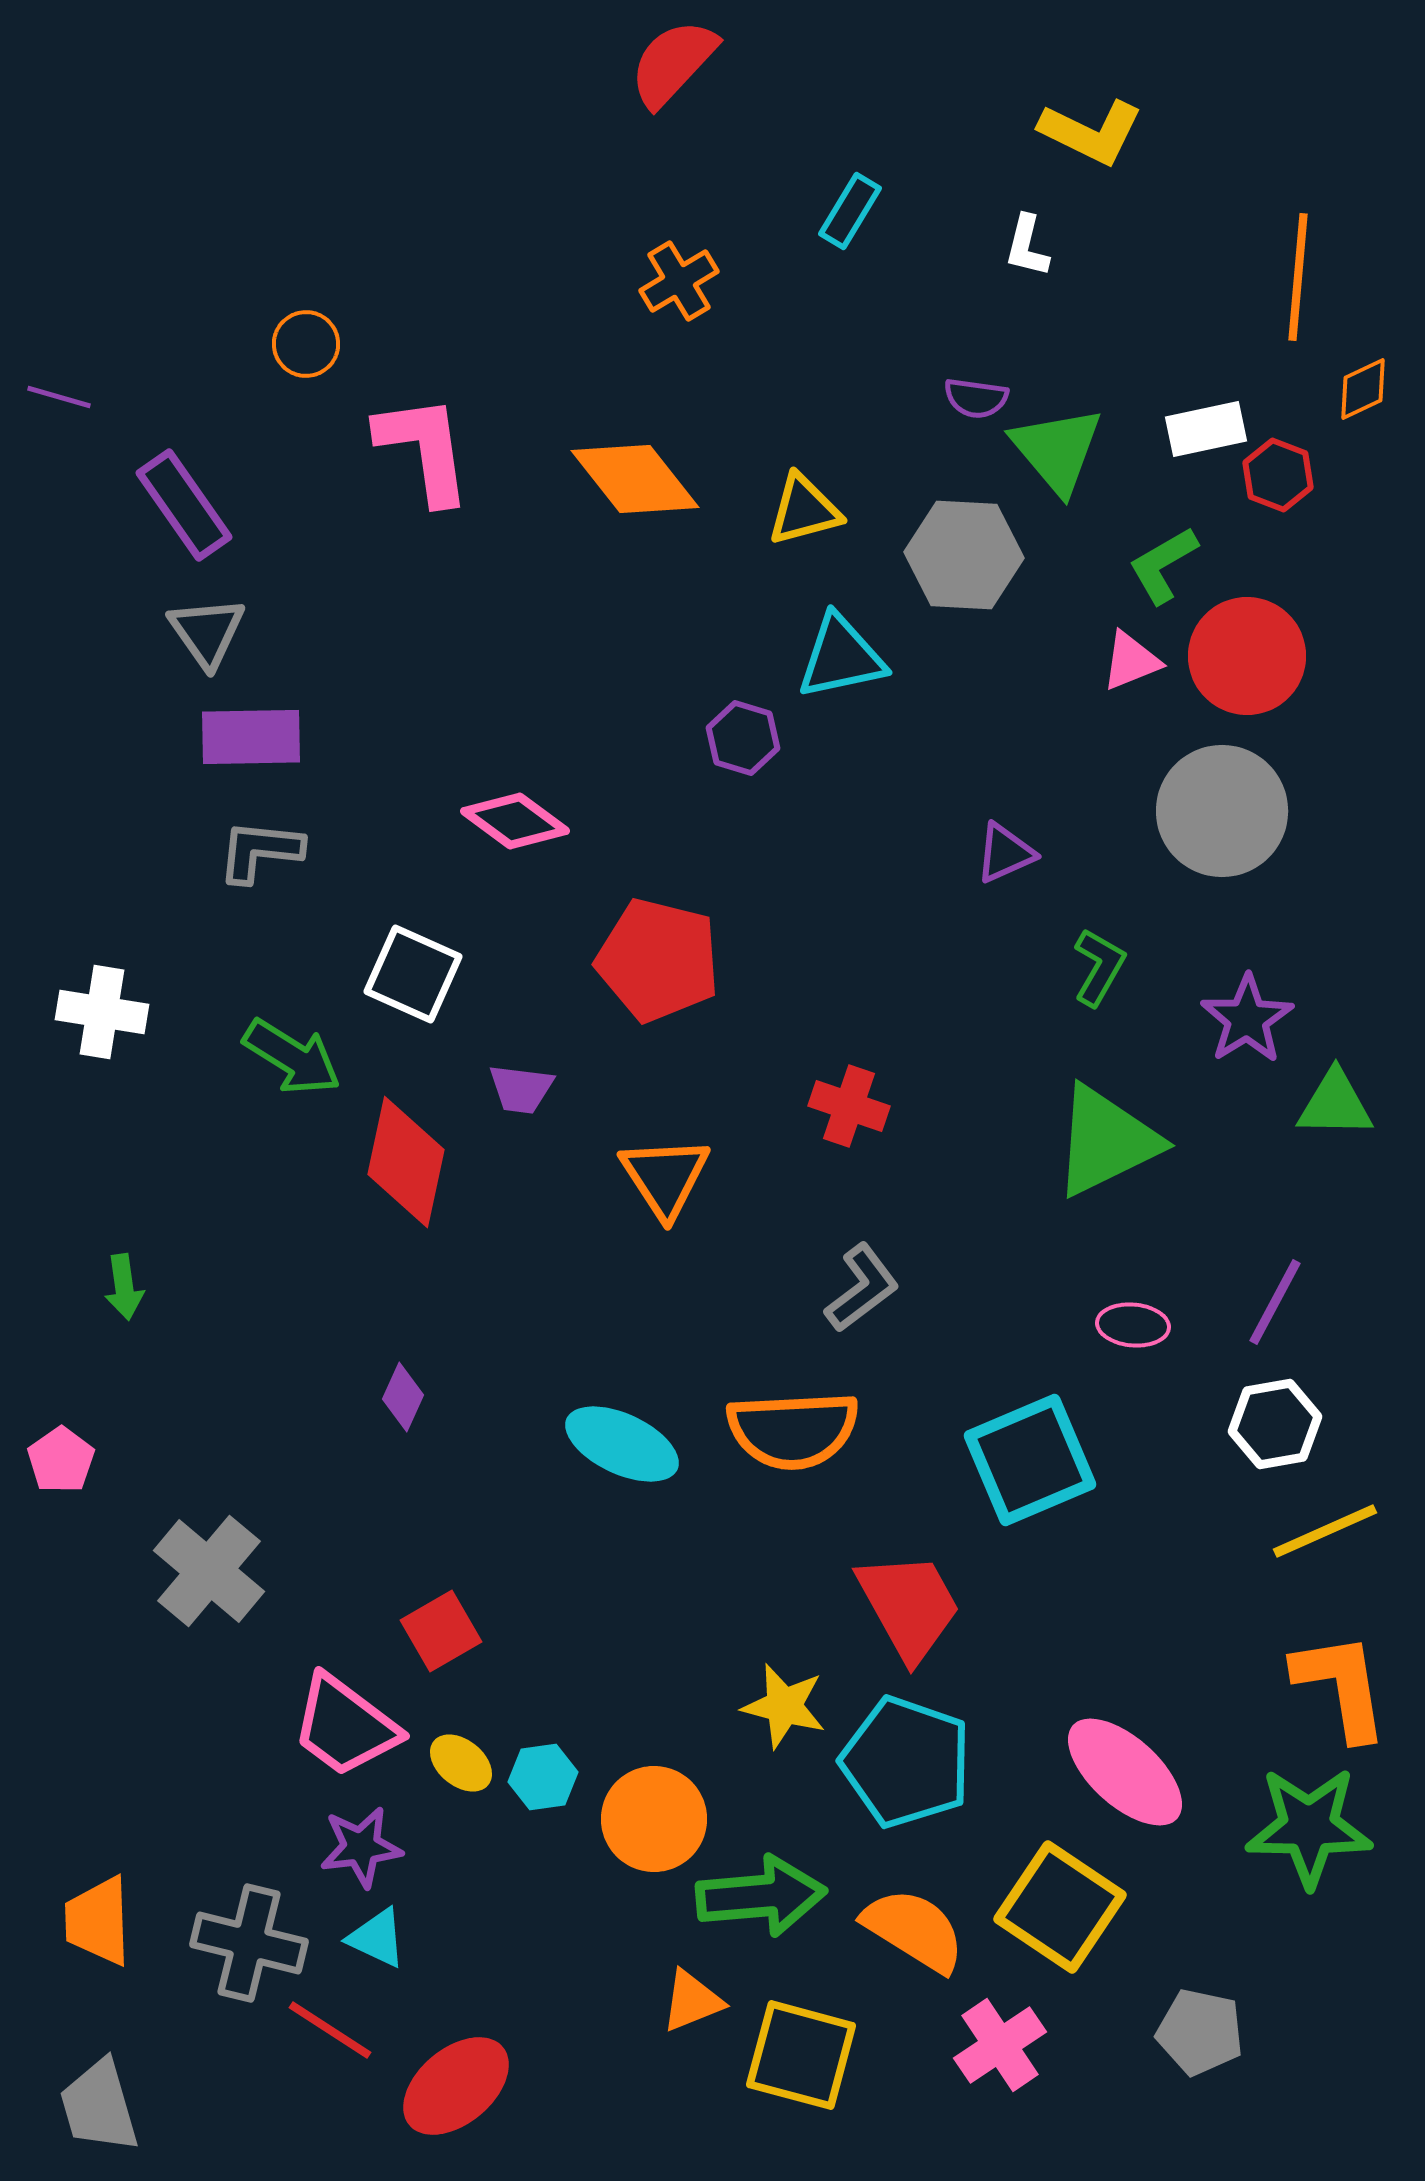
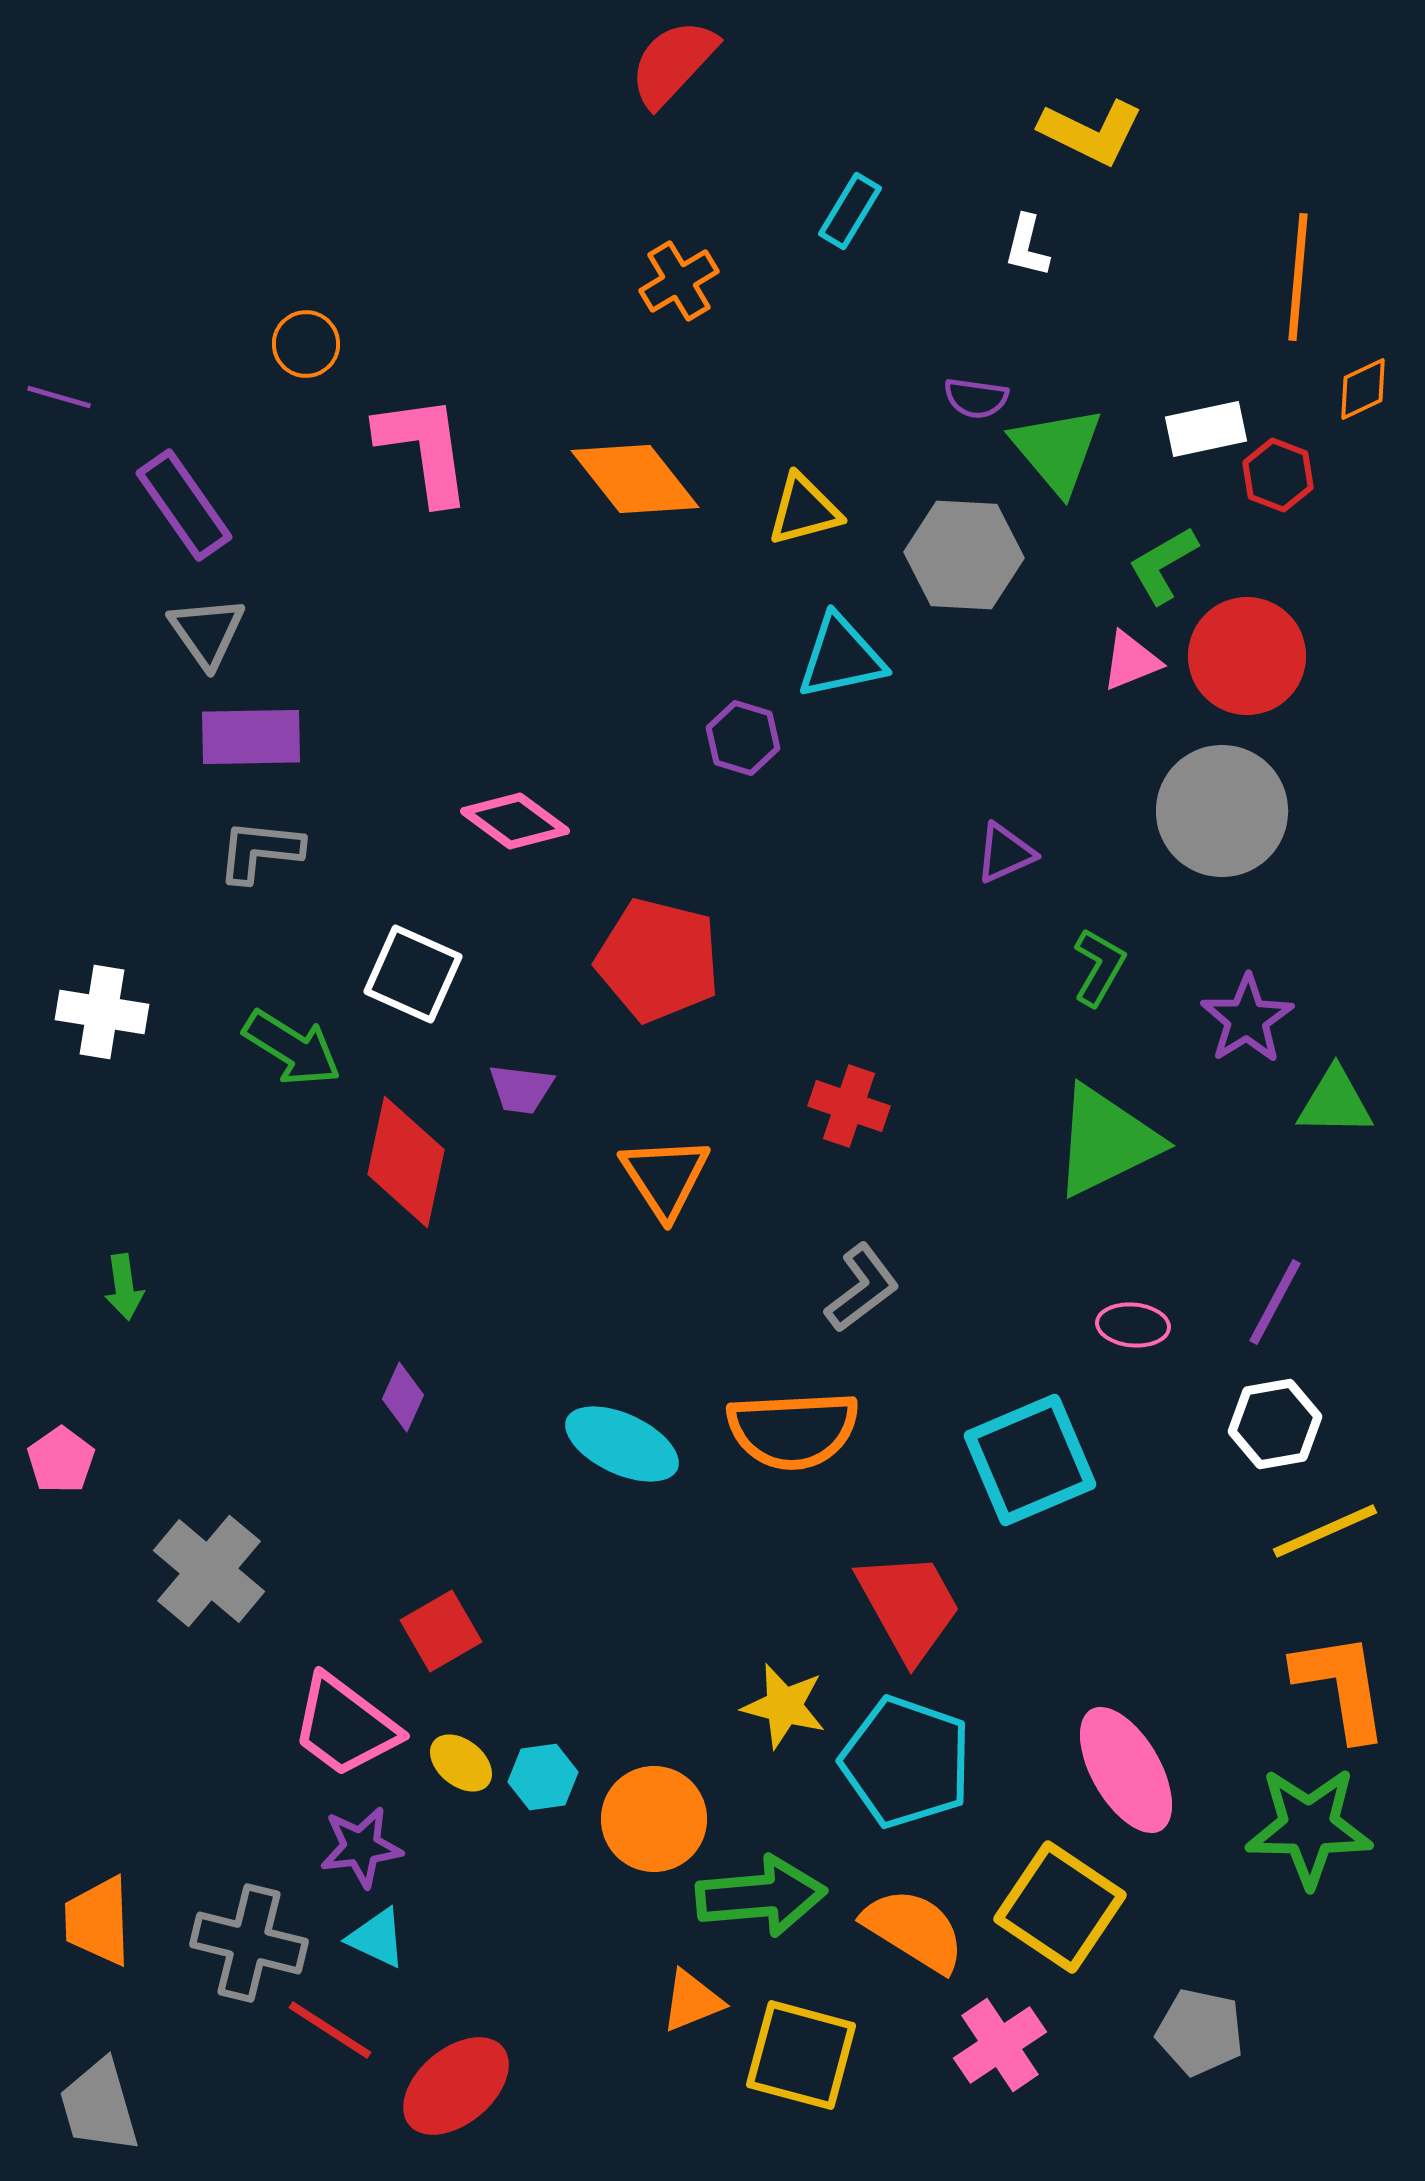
green arrow at (292, 1057): moved 9 px up
green triangle at (1335, 1104): moved 2 px up
pink ellipse at (1125, 1772): moved 1 px right, 2 px up; rotated 18 degrees clockwise
